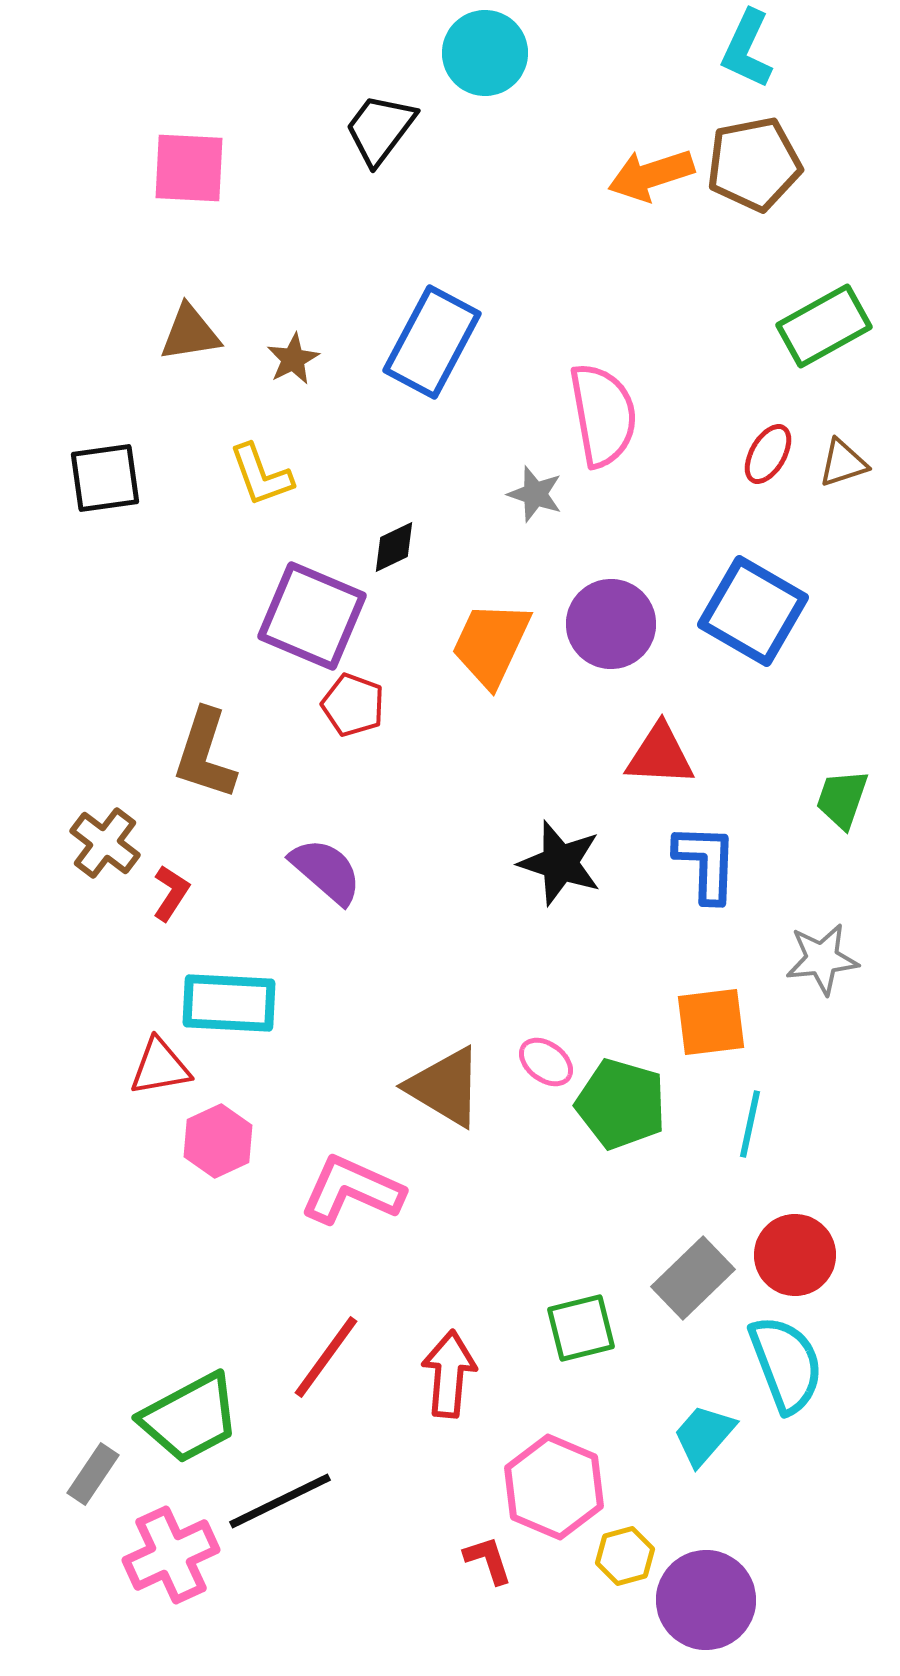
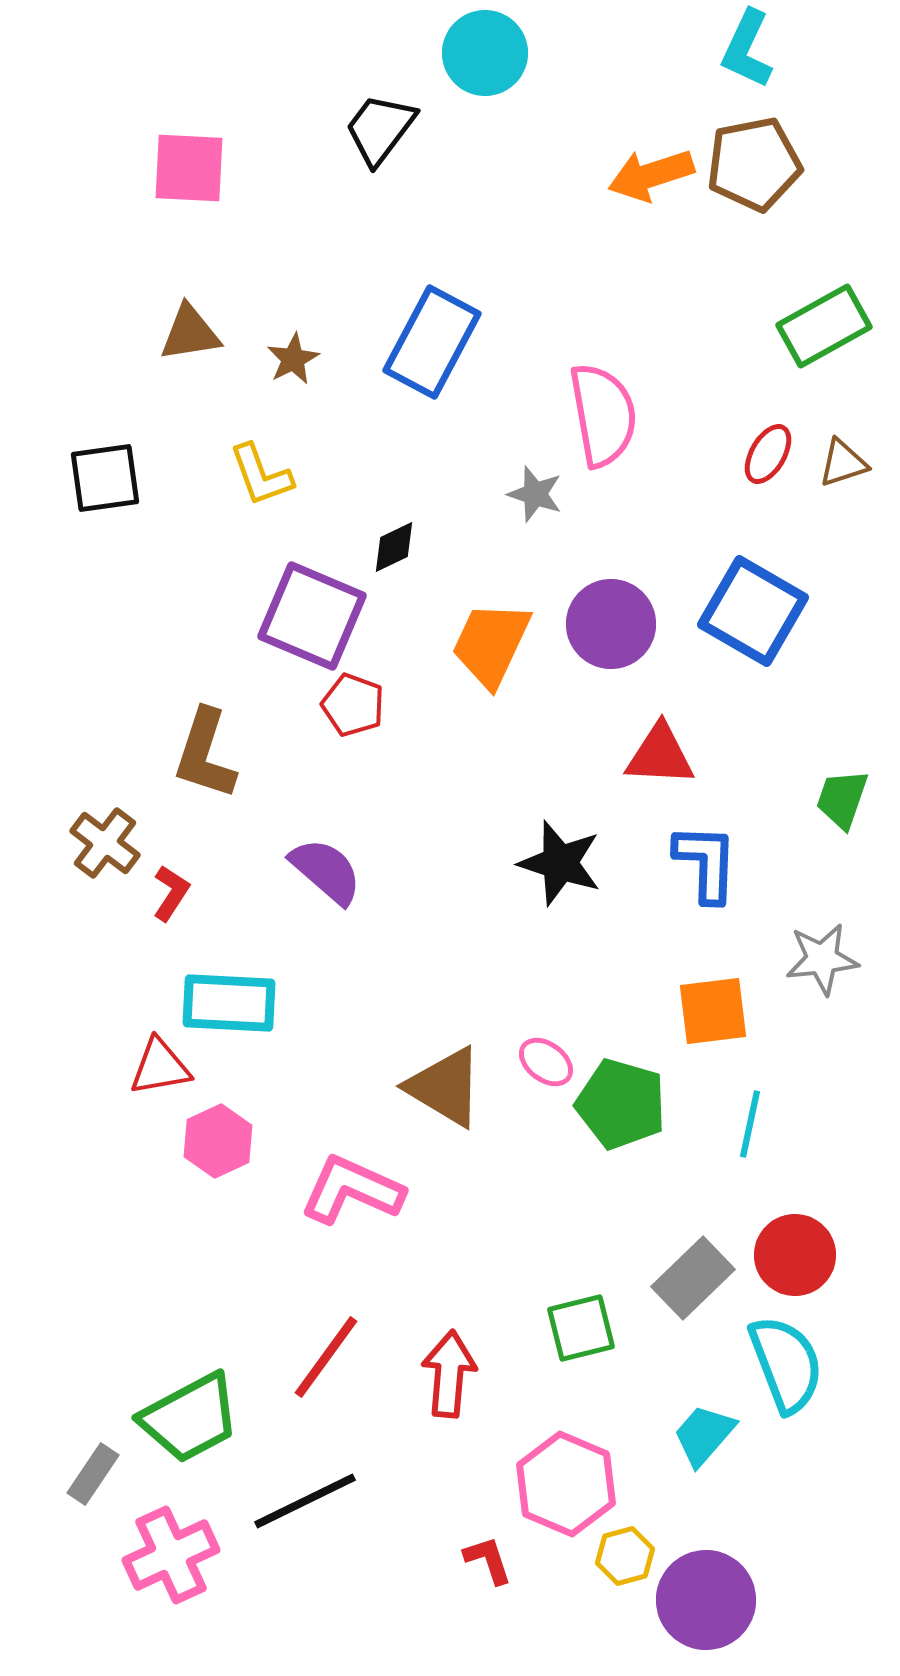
orange square at (711, 1022): moved 2 px right, 11 px up
pink hexagon at (554, 1487): moved 12 px right, 3 px up
black line at (280, 1501): moved 25 px right
